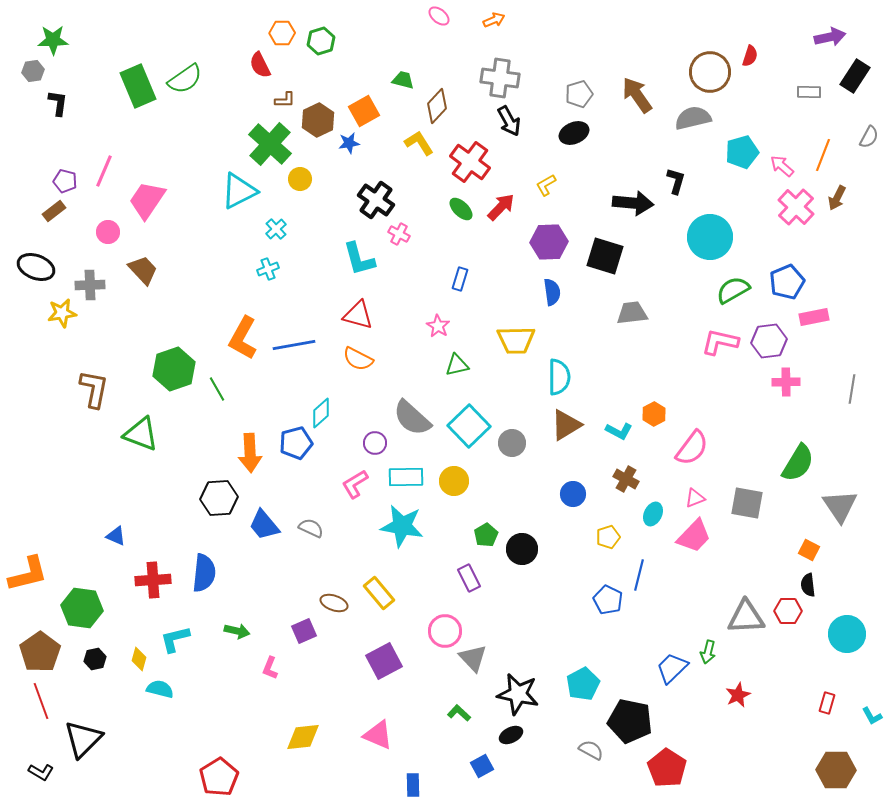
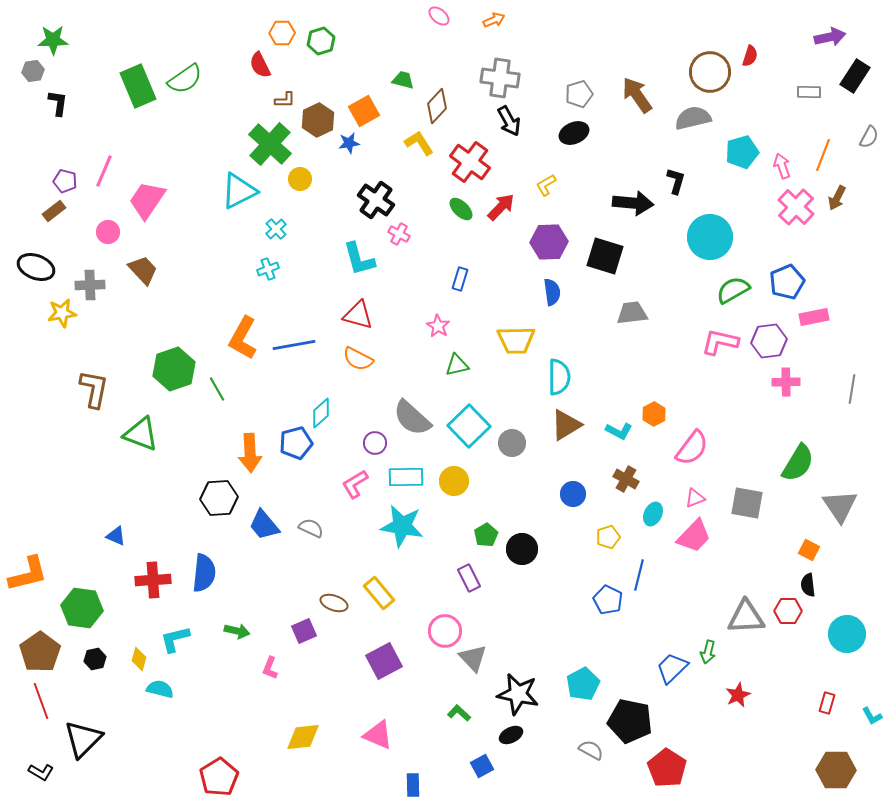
pink arrow at (782, 166): rotated 30 degrees clockwise
